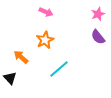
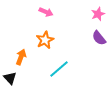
purple semicircle: moved 1 px right, 1 px down
orange arrow: rotated 70 degrees clockwise
